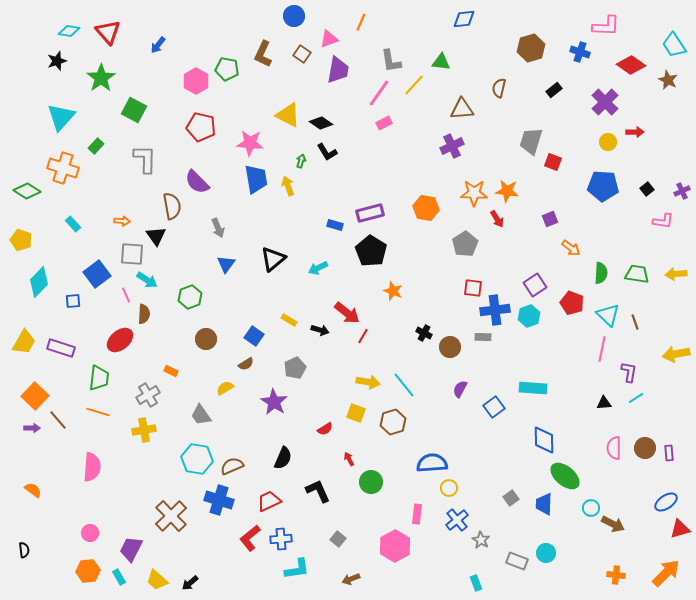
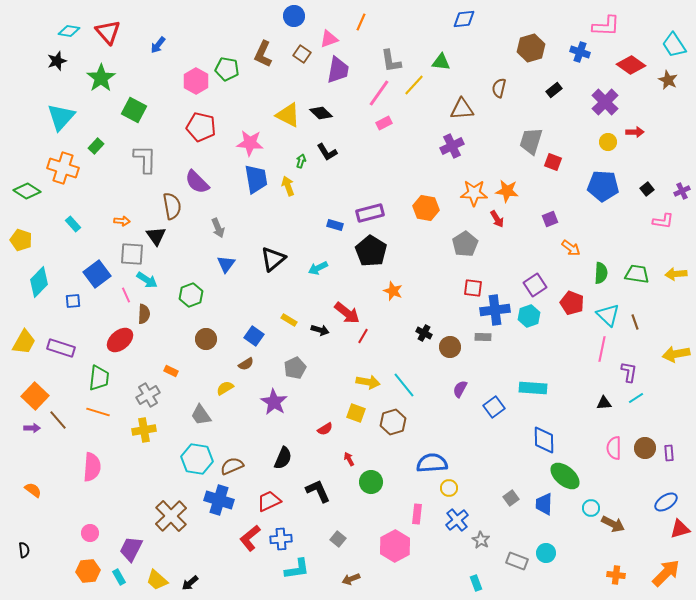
black diamond at (321, 123): moved 10 px up; rotated 10 degrees clockwise
green hexagon at (190, 297): moved 1 px right, 2 px up
